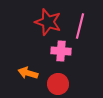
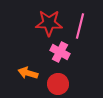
red star: moved 1 px right, 1 px down; rotated 16 degrees counterclockwise
pink cross: moved 1 px left, 1 px down; rotated 24 degrees clockwise
